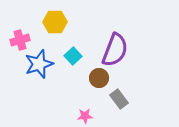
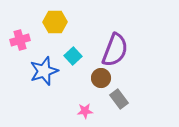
blue star: moved 5 px right, 7 px down
brown circle: moved 2 px right
pink star: moved 5 px up
